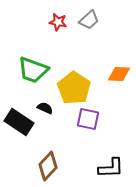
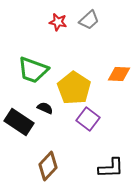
purple square: rotated 25 degrees clockwise
